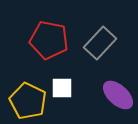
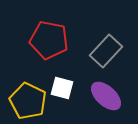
gray rectangle: moved 6 px right, 8 px down
white square: rotated 15 degrees clockwise
purple ellipse: moved 12 px left, 1 px down
